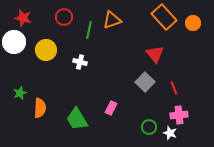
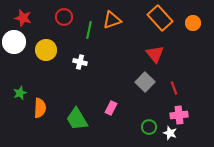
orange rectangle: moved 4 px left, 1 px down
